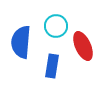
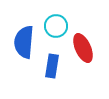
blue semicircle: moved 3 px right
red ellipse: moved 2 px down
